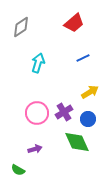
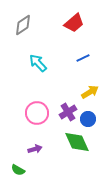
gray diamond: moved 2 px right, 2 px up
cyan arrow: rotated 60 degrees counterclockwise
purple cross: moved 4 px right
